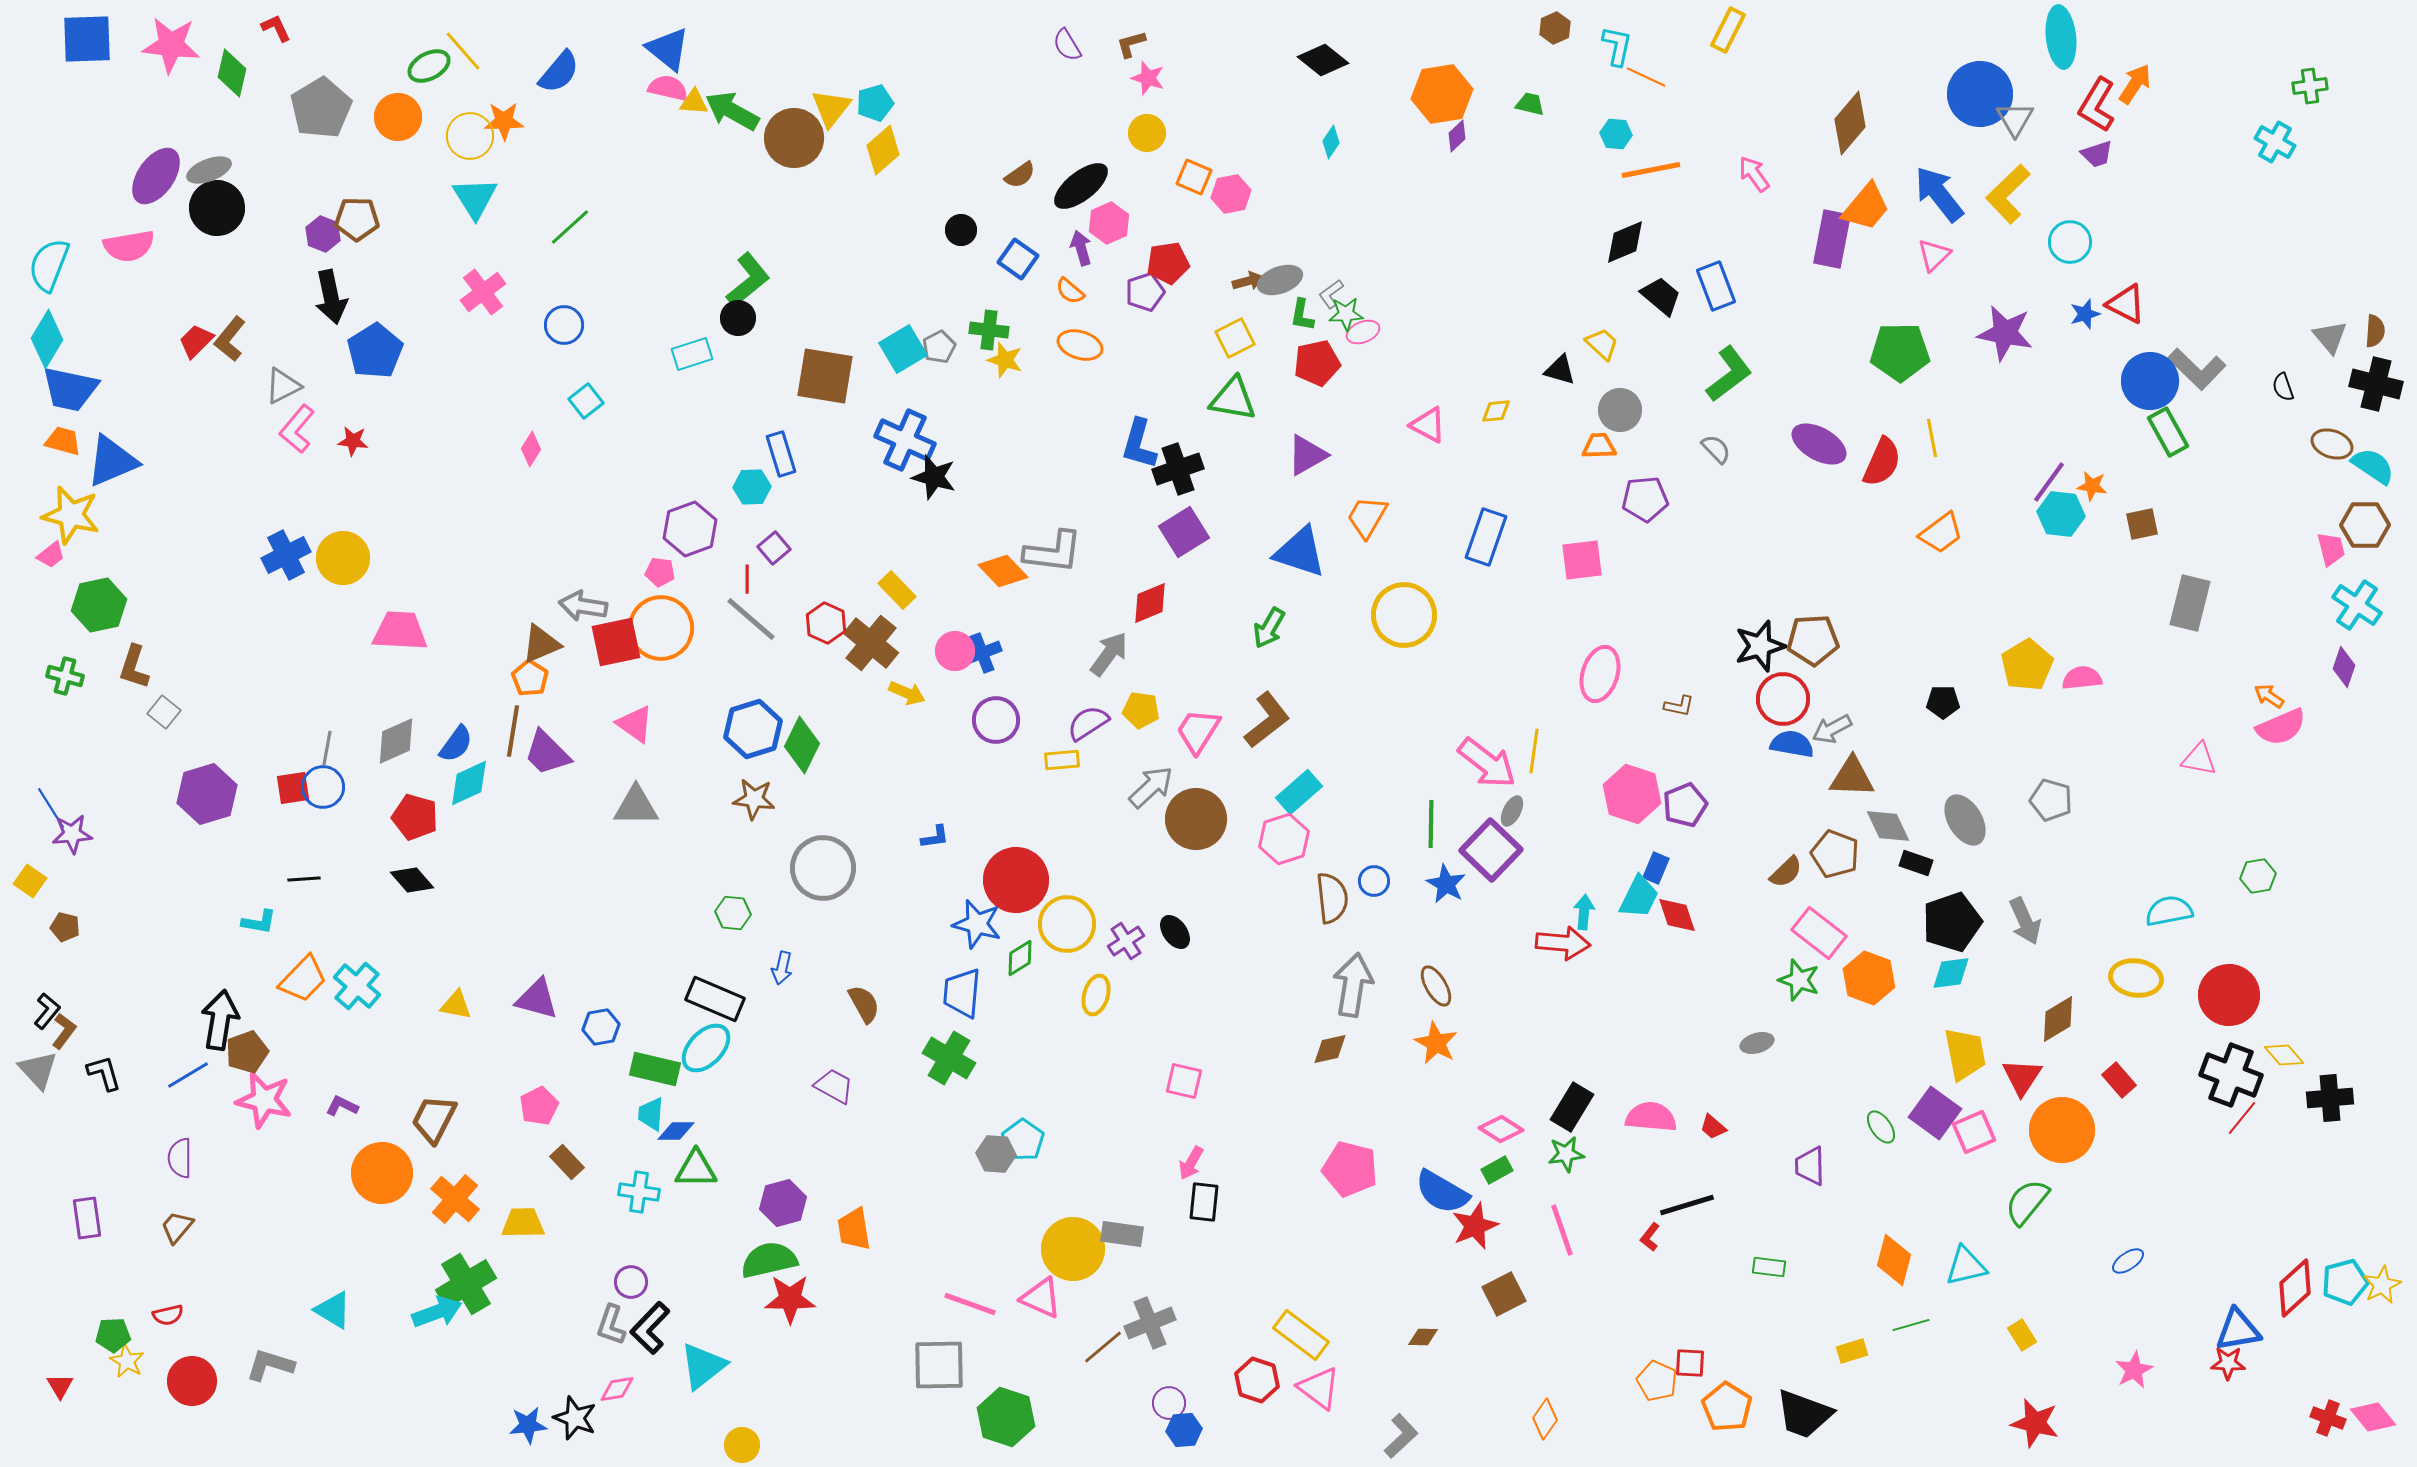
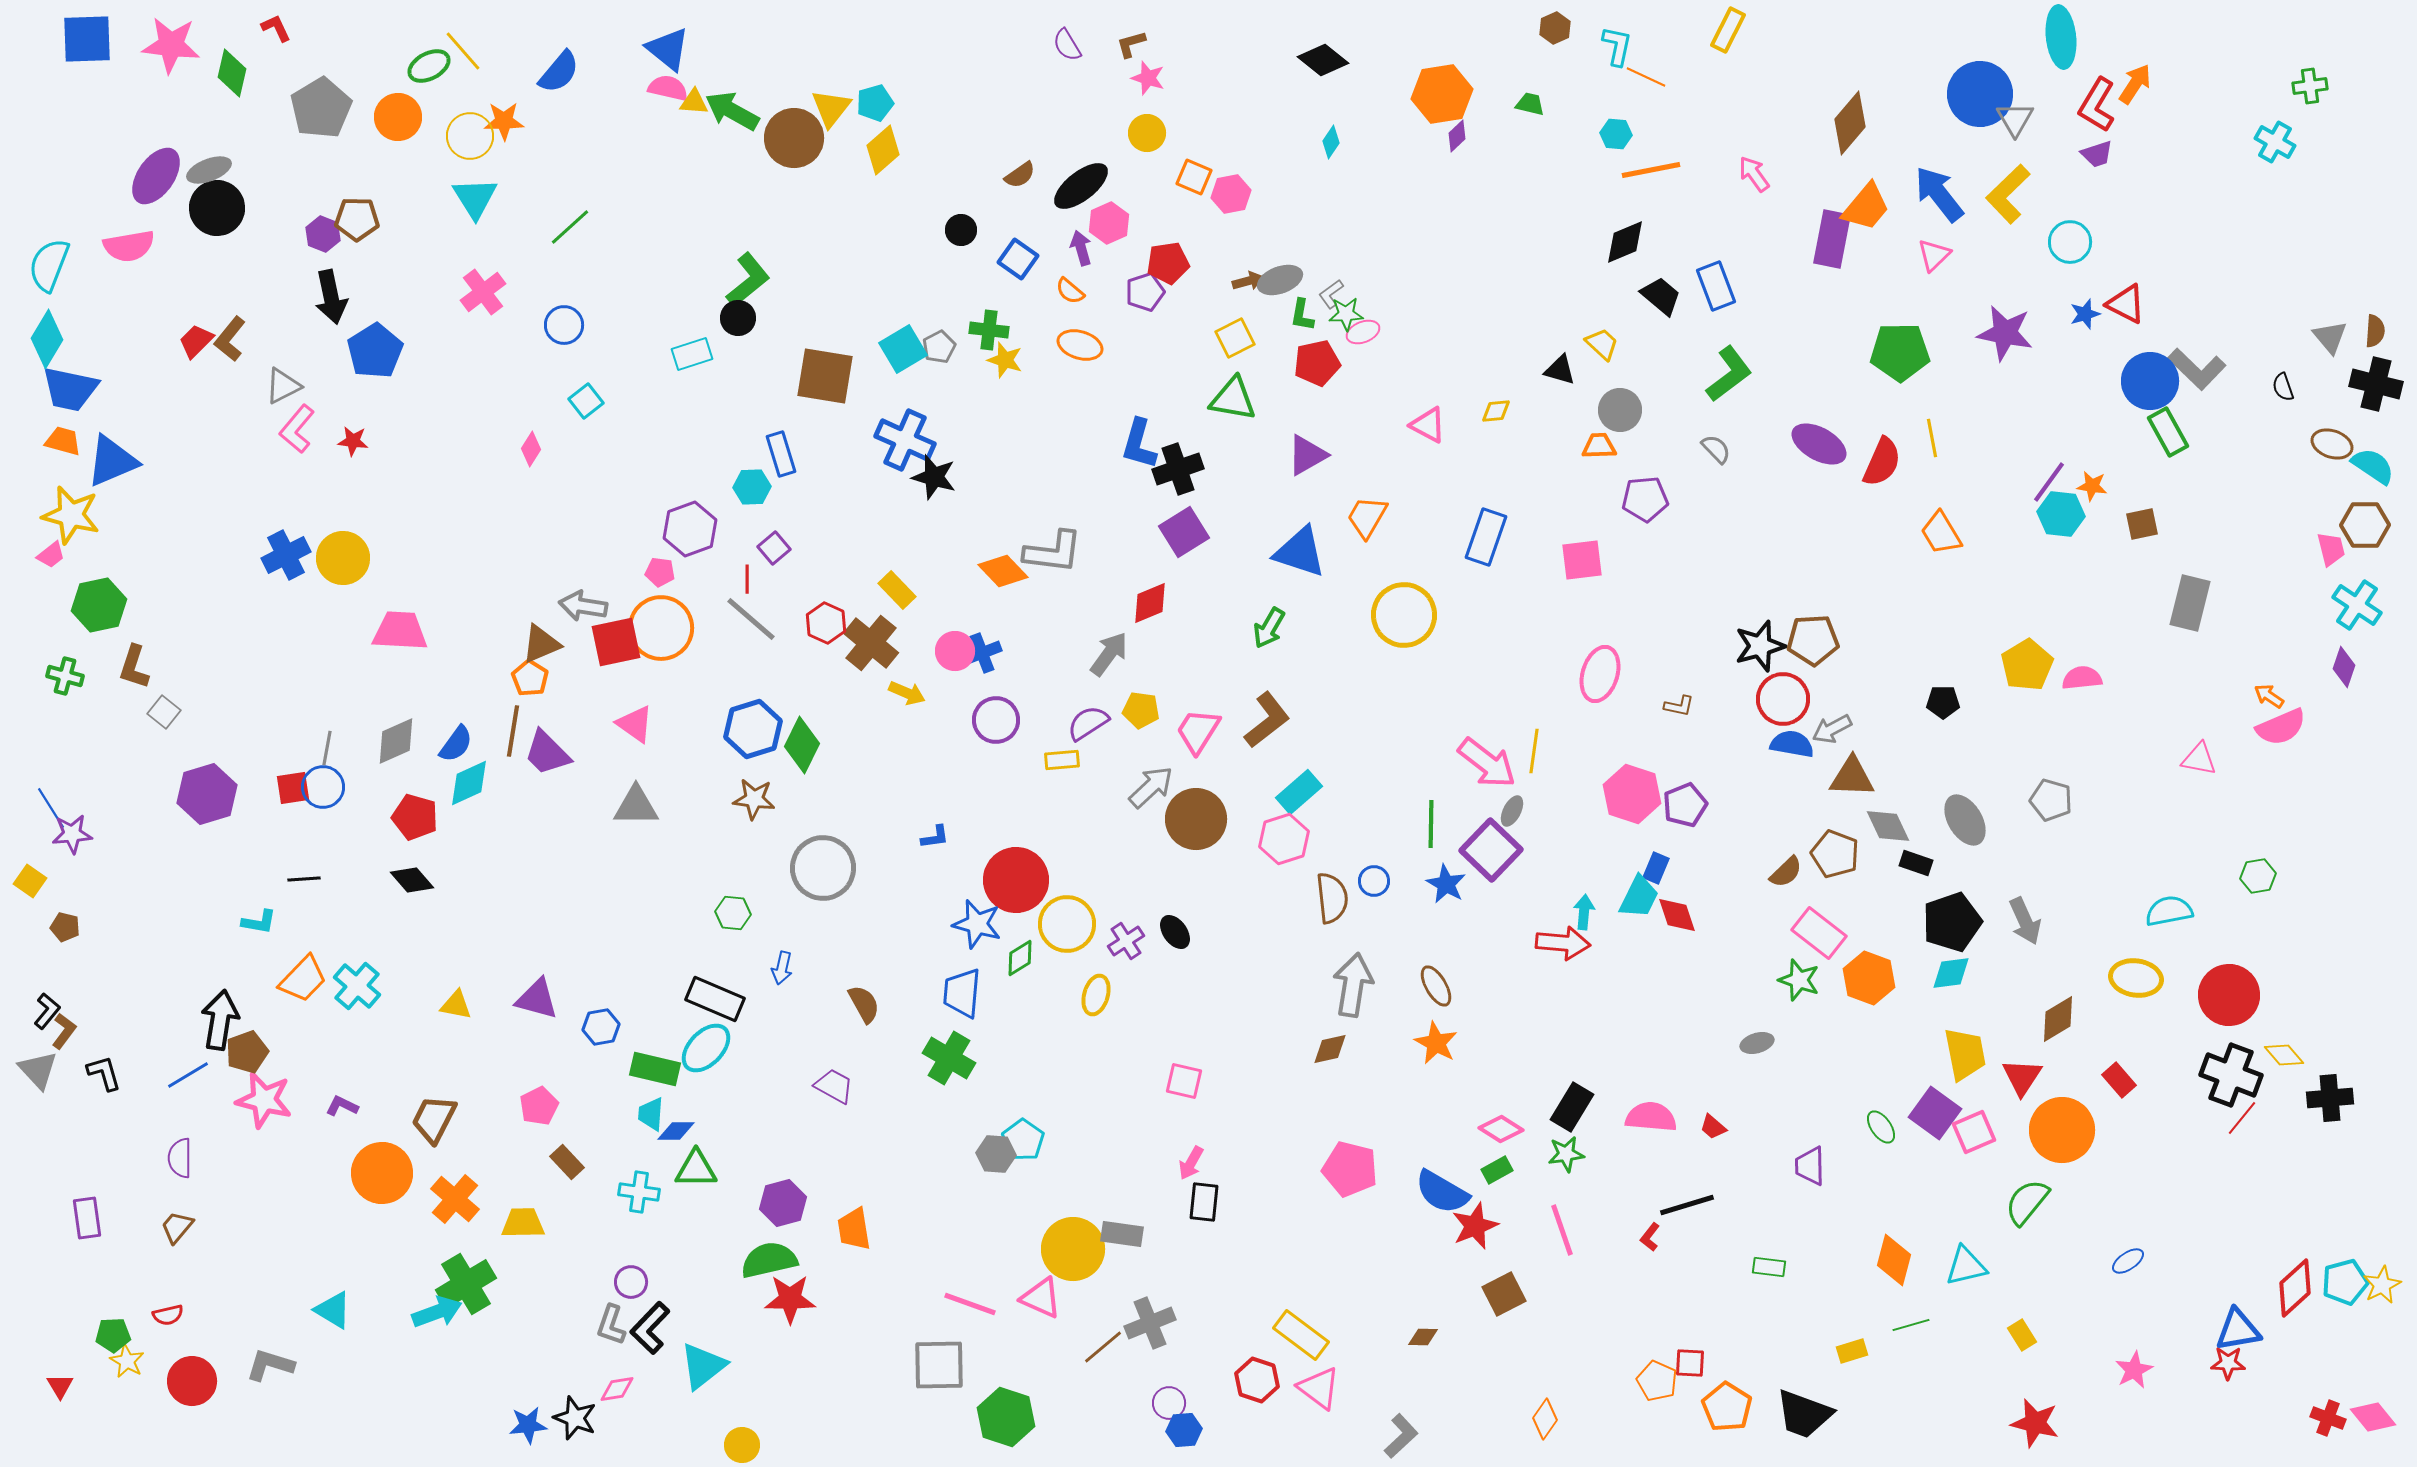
orange trapezoid at (1941, 533): rotated 96 degrees clockwise
